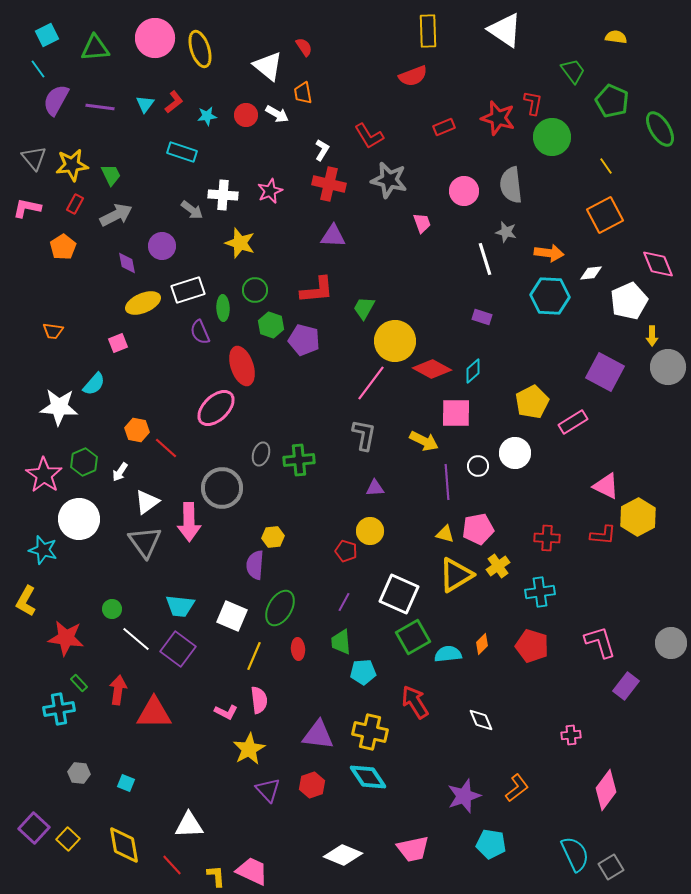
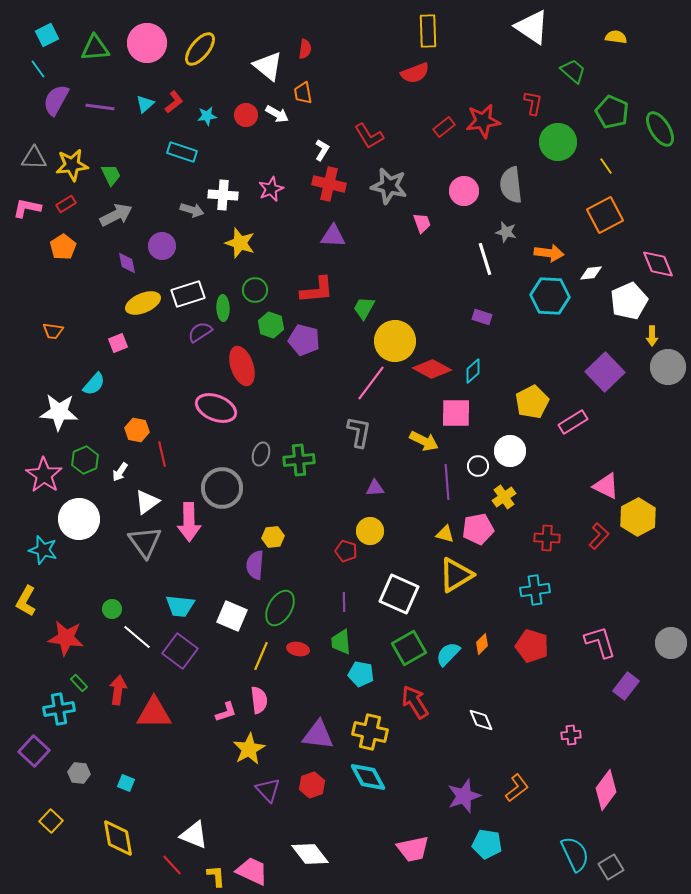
white triangle at (505, 30): moved 27 px right, 3 px up
pink circle at (155, 38): moved 8 px left, 5 px down
red semicircle at (304, 47): moved 1 px right, 2 px down; rotated 42 degrees clockwise
yellow ellipse at (200, 49): rotated 57 degrees clockwise
green trapezoid at (573, 71): rotated 12 degrees counterclockwise
red semicircle at (413, 76): moved 2 px right, 3 px up
green pentagon at (612, 101): moved 11 px down
cyan triangle at (145, 104): rotated 12 degrees clockwise
red star at (498, 118): moved 15 px left, 3 px down; rotated 24 degrees counterclockwise
red rectangle at (444, 127): rotated 15 degrees counterclockwise
green circle at (552, 137): moved 6 px right, 5 px down
gray triangle at (34, 158): rotated 48 degrees counterclockwise
gray star at (389, 180): moved 6 px down
pink star at (270, 191): moved 1 px right, 2 px up
red rectangle at (75, 204): moved 9 px left; rotated 30 degrees clockwise
gray arrow at (192, 210): rotated 20 degrees counterclockwise
white rectangle at (188, 290): moved 4 px down
purple semicircle at (200, 332): rotated 80 degrees clockwise
purple square at (605, 372): rotated 18 degrees clockwise
white star at (59, 407): moved 5 px down
pink ellipse at (216, 408): rotated 66 degrees clockwise
gray L-shape at (364, 435): moved 5 px left, 3 px up
red line at (166, 448): moved 4 px left, 6 px down; rotated 35 degrees clockwise
white circle at (515, 453): moved 5 px left, 2 px up
green hexagon at (84, 462): moved 1 px right, 2 px up
red L-shape at (603, 535): moved 4 px left, 1 px down; rotated 52 degrees counterclockwise
yellow cross at (498, 566): moved 6 px right, 69 px up
cyan cross at (540, 592): moved 5 px left, 2 px up
purple line at (344, 602): rotated 30 degrees counterclockwise
green square at (413, 637): moved 4 px left, 11 px down
white line at (136, 639): moved 1 px right, 2 px up
purple square at (178, 649): moved 2 px right, 2 px down
red ellipse at (298, 649): rotated 75 degrees counterclockwise
cyan semicircle at (448, 654): rotated 40 degrees counterclockwise
yellow line at (254, 656): moved 7 px right
cyan pentagon at (363, 672): moved 2 px left, 2 px down; rotated 15 degrees clockwise
pink L-shape at (226, 712): rotated 45 degrees counterclockwise
cyan diamond at (368, 777): rotated 6 degrees clockwise
white triangle at (189, 825): moved 5 px right, 10 px down; rotated 24 degrees clockwise
purple square at (34, 828): moved 77 px up
yellow square at (68, 839): moved 17 px left, 18 px up
cyan pentagon at (491, 844): moved 4 px left
yellow diamond at (124, 845): moved 6 px left, 7 px up
white diamond at (343, 855): moved 33 px left, 1 px up; rotated 30 degrees clockwise
